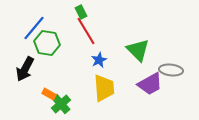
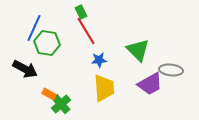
blue line: rotated 16 degrees counterclockwise
blue star: rotated 21 degrees clockwise
black arrow: rotated 90 degrees counterclockwise
